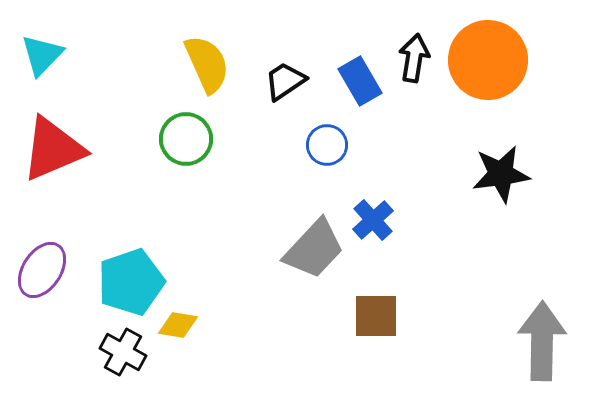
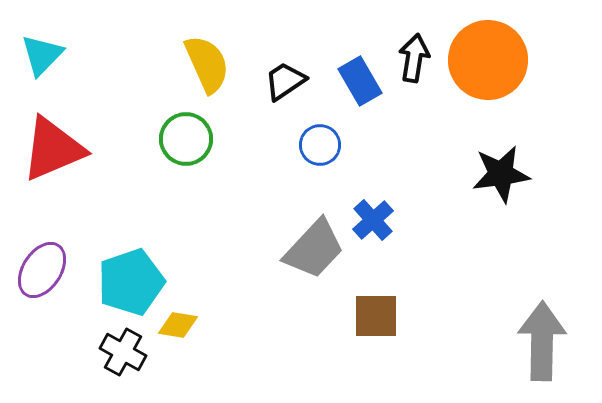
blue circle: moved 7 px left
